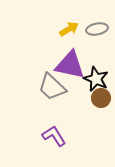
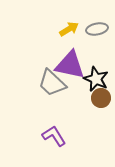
gray trapezoid: moved 4 px up
